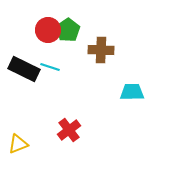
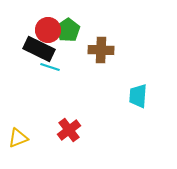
black rectangle: moved 15 px right, 20 px up
cyan trapezoid: moved 6 px right, 4 px down; rotated 85 degrees counterclockwise
yellow triangle: moved 6 px up
